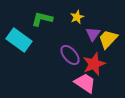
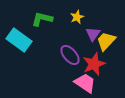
yellow trapezoid: moved 2 px left, 2 px down
